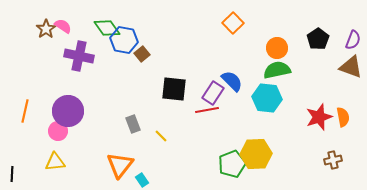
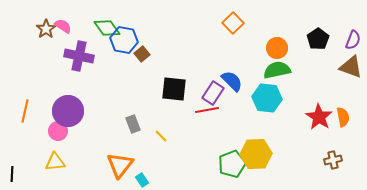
red star: rotated 20 degrees counterclockwise
